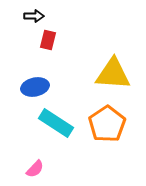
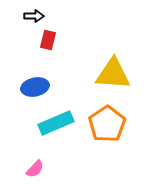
cyan rectangle: rotated 56 degrees counterclockwise
